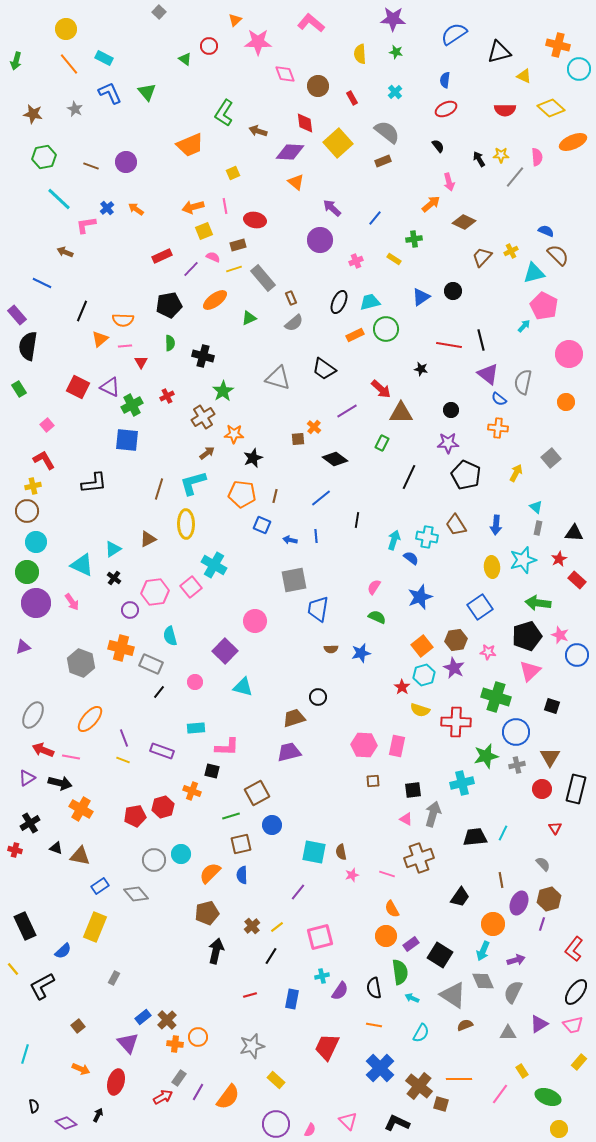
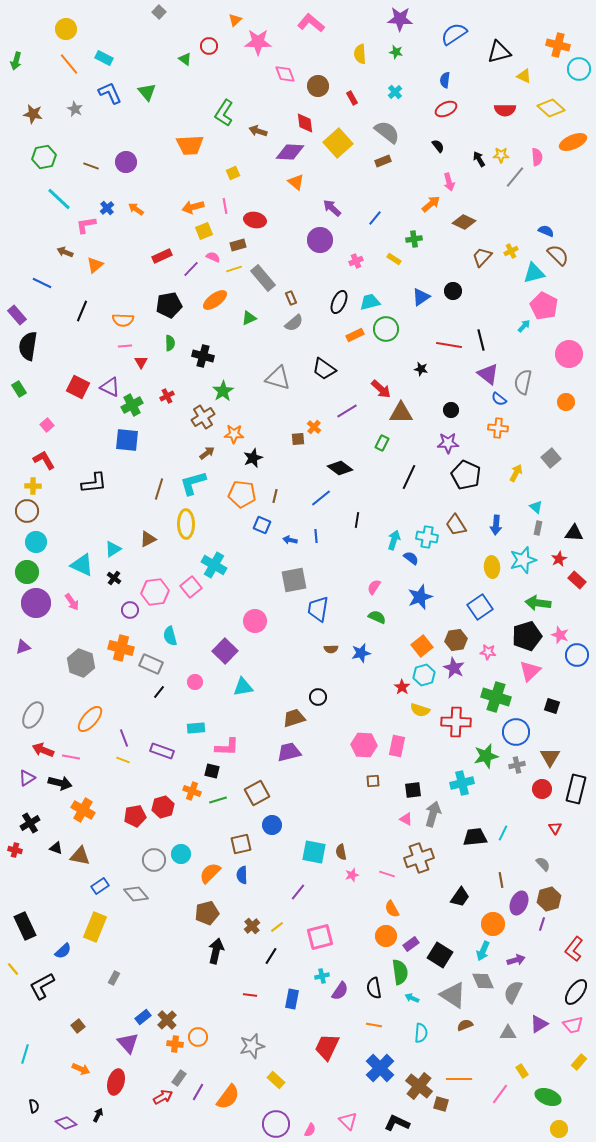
purple star at (393, 19): moved 7 px right
orange trapezoid at (190, 145): rotated 20 degrees clockwise
orange triangle at (100, 339): moved 5 px left, 74 px up
black diamond at (335, 459): moved 5 px right, 9 px down
yellow cross at (33, 486): rotated 14 degrees clockwise
cyan triangle at (243, 687): rotated 25 degrees counterclockwise
orange cross at (81, 809): moved 2 px right, 1 px down
green line at (231, 816): moved 13 px left, 16 px up
red line at (250, 995): rotated 24 degrees clockwise
cyan semicircle at (421, 1033): rotated 24 degrees counterclockwise
